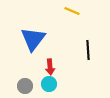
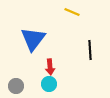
yellow line: moved 1 px down
black line: moved 2 px right
gray circle: moved 9 px left
